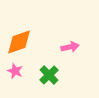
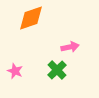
orange diamond: moved 12 px right, 24 px up
green cross: moved 8 px right, 5 px up
